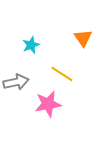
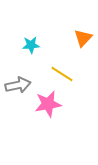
orange triangle: rotated 18 degrees clockwise
cyan star: rotated 18 degrees clockwise
gray arrow: moved 2 px right, 3 px down
